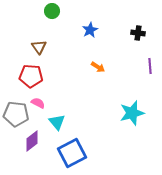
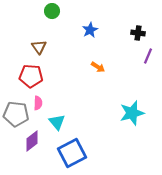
purple line: moved 2 px left, 10 px up; rotated 28 degrees clockwise
pink semicircle: rotated 64 degrees clockwise
